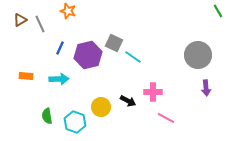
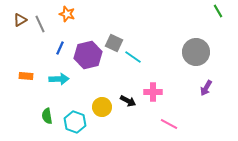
orange star: moved 1 px left, 3 px down
gray circle: moved 2 px left, 3 px up
purple arrow: rotated 35 degrees clockwise
yellow circle: moved 1 px right
pink line: moved 3 px right, 6 px down
